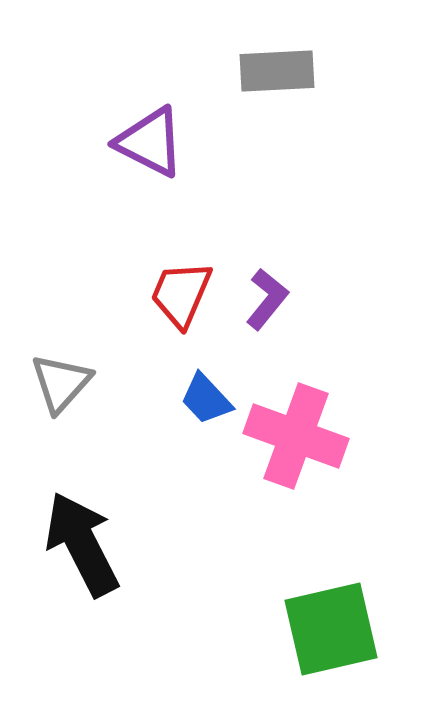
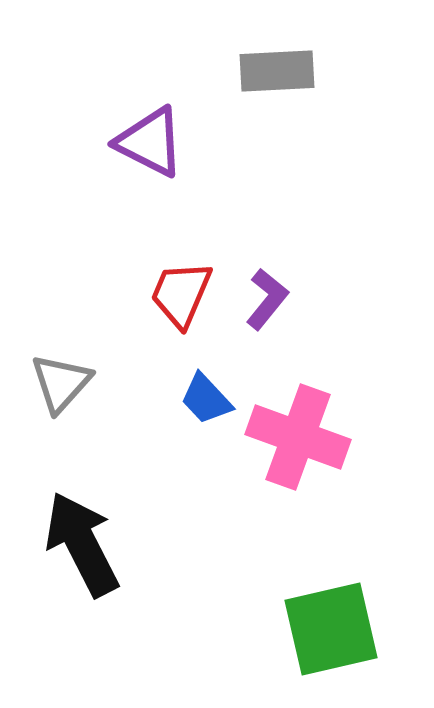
pink cross: moved 2 px right, 1 px down
